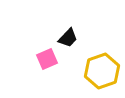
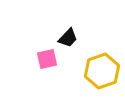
pink square: rotated 10 degrees clockwise
